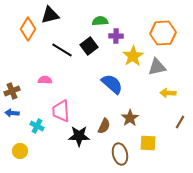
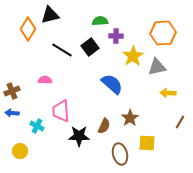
black square: moved 1 px right, 1 px down
yellow square: moved 1 px left
